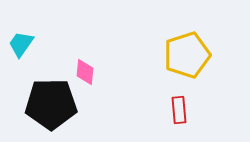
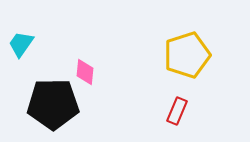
black pentagon: moved 2 px right
red rectangle: moved 2 px left, 1 px down; rotated 28 degrees clockwise
